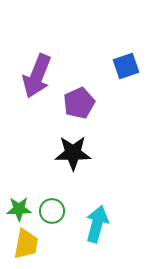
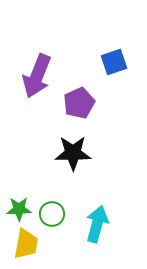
blue square: moved 12 px left, 4 px up
green circle: moved 3 px down
